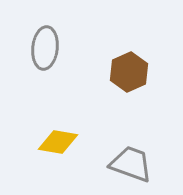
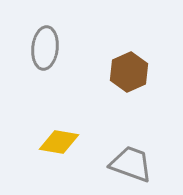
yellow diamond: moved 1 px right
